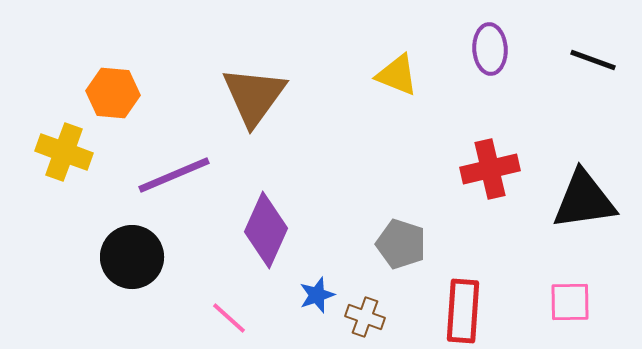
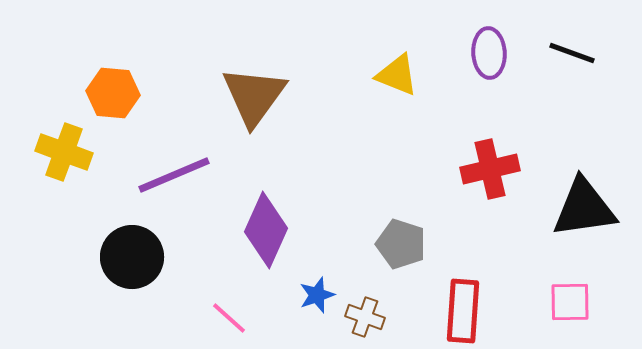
purple ellipse: moved 1 px left, 4 px down
black line: moved 21 px left, 7 px up
black triangle: moved 8 px down
